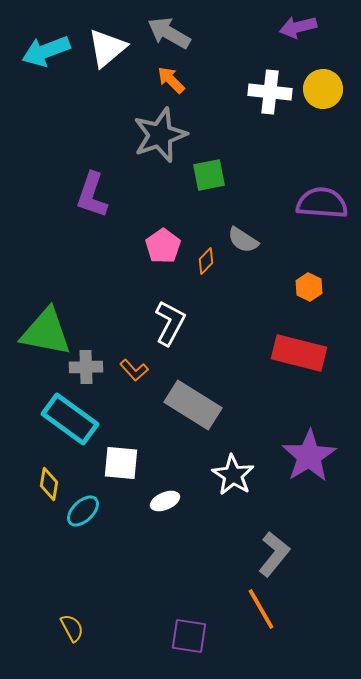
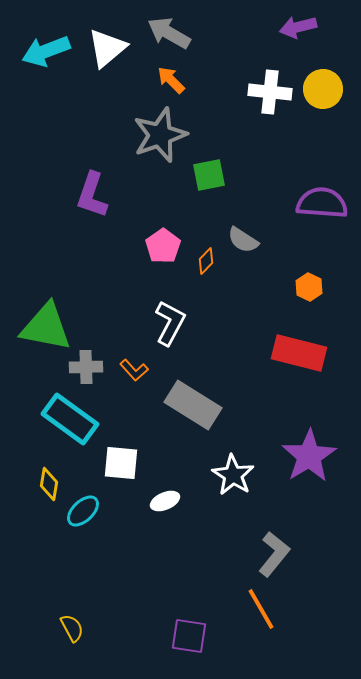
green triangle: moved 5 px up
